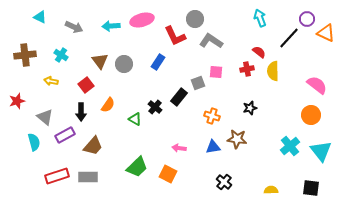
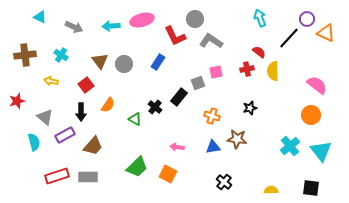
pink square at (216, 72): rotated 16 degrees counterclockwise
pink arrow at (179, 148): moved 2 px left, 1 px up
